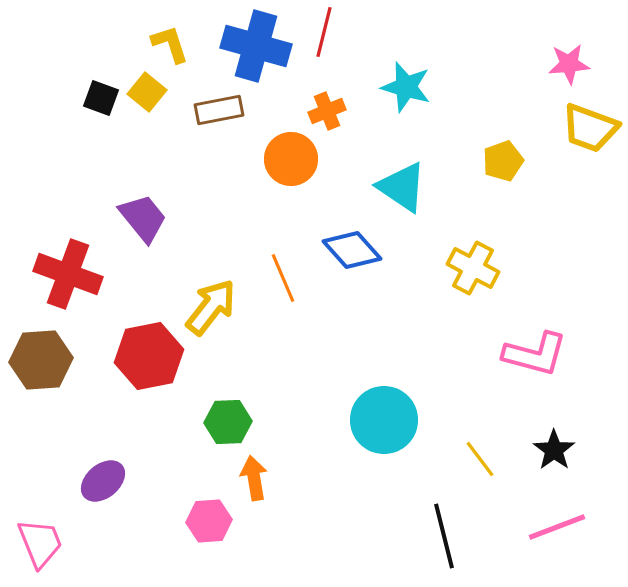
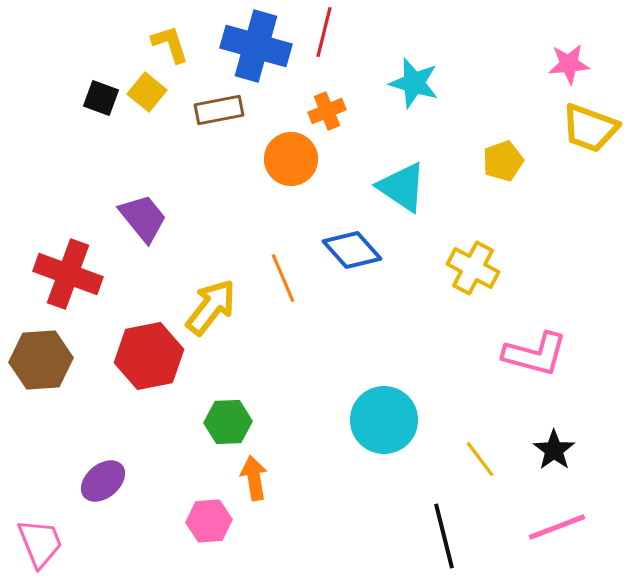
cyan star: moved 8 px right, 4 px up
